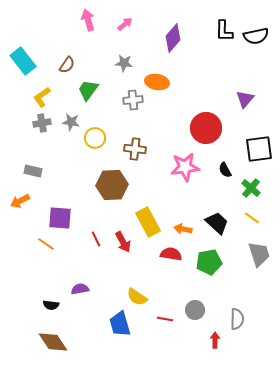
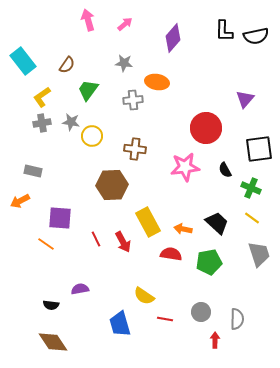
yellow circle at (95, 138): moved 3 px left, 2 px up
green cross at (251, 188): rotated 18 degrees counterclockwise
yellow semicircle at (137, 297): moved 7 px right, 1 px up
gray circle at (195, 310): moved 6 px right, 2 px down
